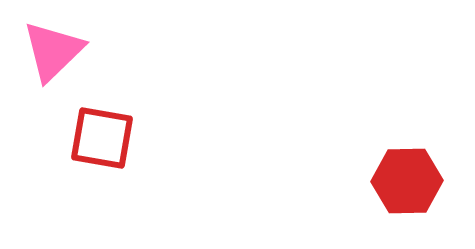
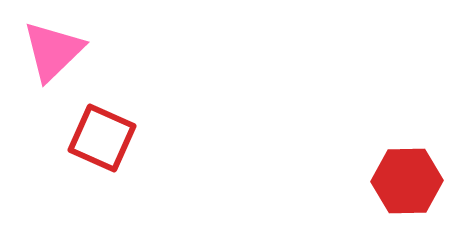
red square: rotated 14 degrees clockwise
